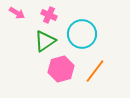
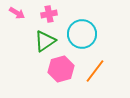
pink cross: moved 1 px up; rotated 35 degrees counterclockwise
